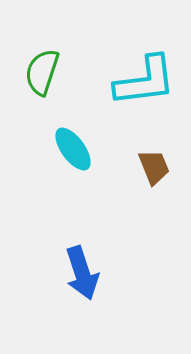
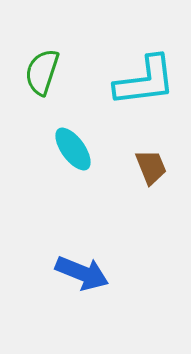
brown trapezoid: moved 3 px left
blue arrow: rotated 50 degrees counterclockwise
